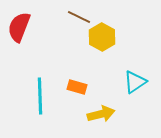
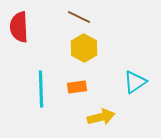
red semicircle: rotated 24 degrees counterclockwise
yellow hexagon: moved 18 px left, 11 px down
orange rectangle: rotated 24 degrees counterclockwise
cyan line: moved 1 px right, 7 px up
yellow arrow: moved 3 px down
